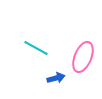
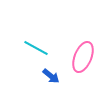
blue arrow: moved 5 px left, 2 px up; rotated 54 degrees clockwise
